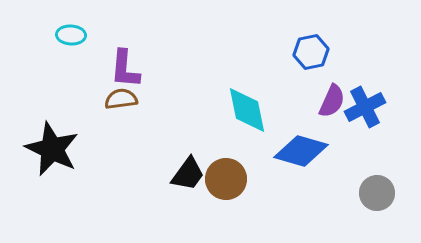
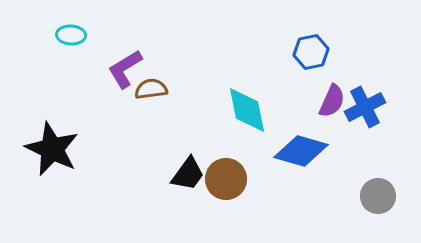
purple L-shape: rotated 54 degrees clockwise
brown semicircle: moved 30 px right, 10 px up
gray circle: moved 1 px right, 3 px down
